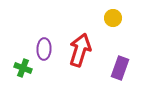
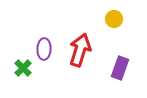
yellow circle: moved 1 px right, 1 px down
green cross: rotated 24 degrees clockwise
